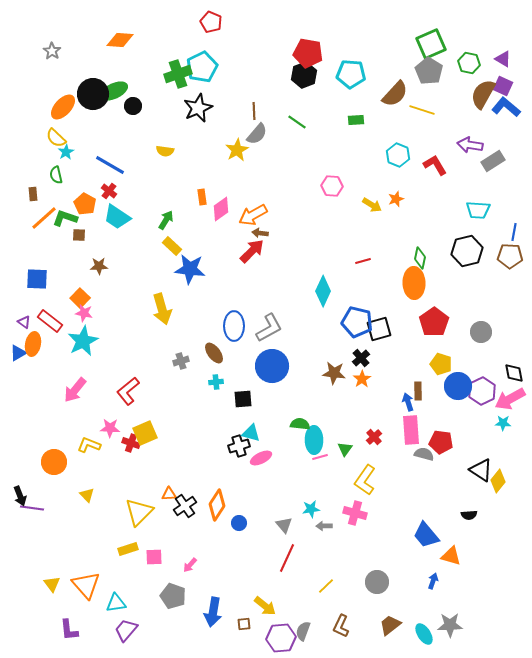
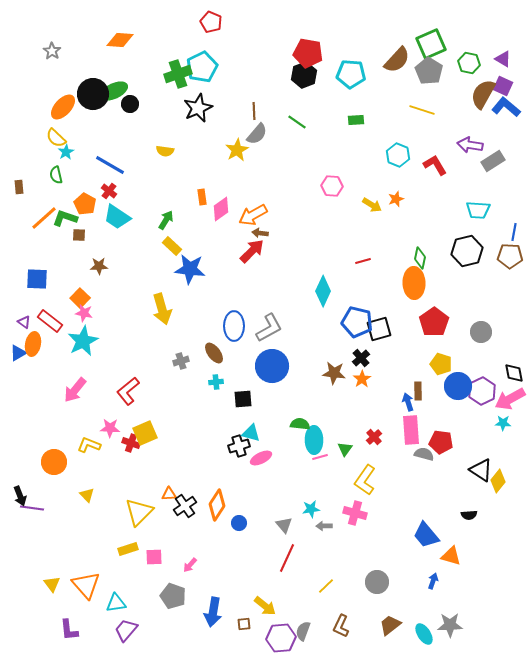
brown semicircle at (395, 94): moved 2 px right, 34 px up
black circle at (133, 106): moved 3 px left, 2 px up
brown rectangle at (33, 194): moved 14 px left, 7 px up
